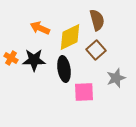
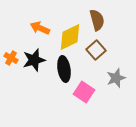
black star: rotated 15 degrees counterclockwise
pink square: rotated 35 degrees clockwise
